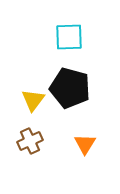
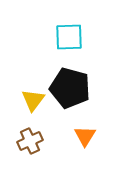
orange triangle: moved 8 px up
